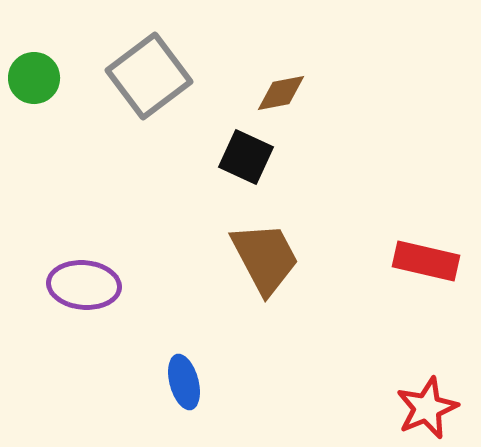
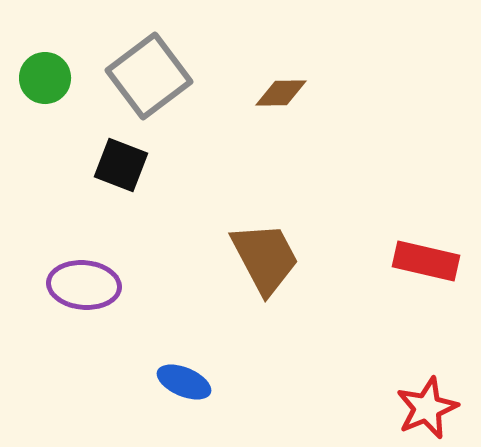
green circle: moved 11 px right
brown diamond: rotated 10 degrees clockwise
black square: moved 125 px left, 8 px down; rotated 4 degrees counterclockwise
blue ellipse: rotated 52 degrees counterclockwise
